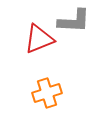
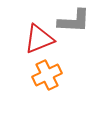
orange cross: moved 18 px up; rotated 8 degrees counterclockwise
